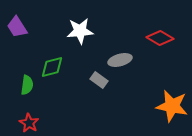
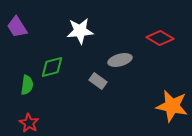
gray rectangle: moved 1 px left, 1 px down
